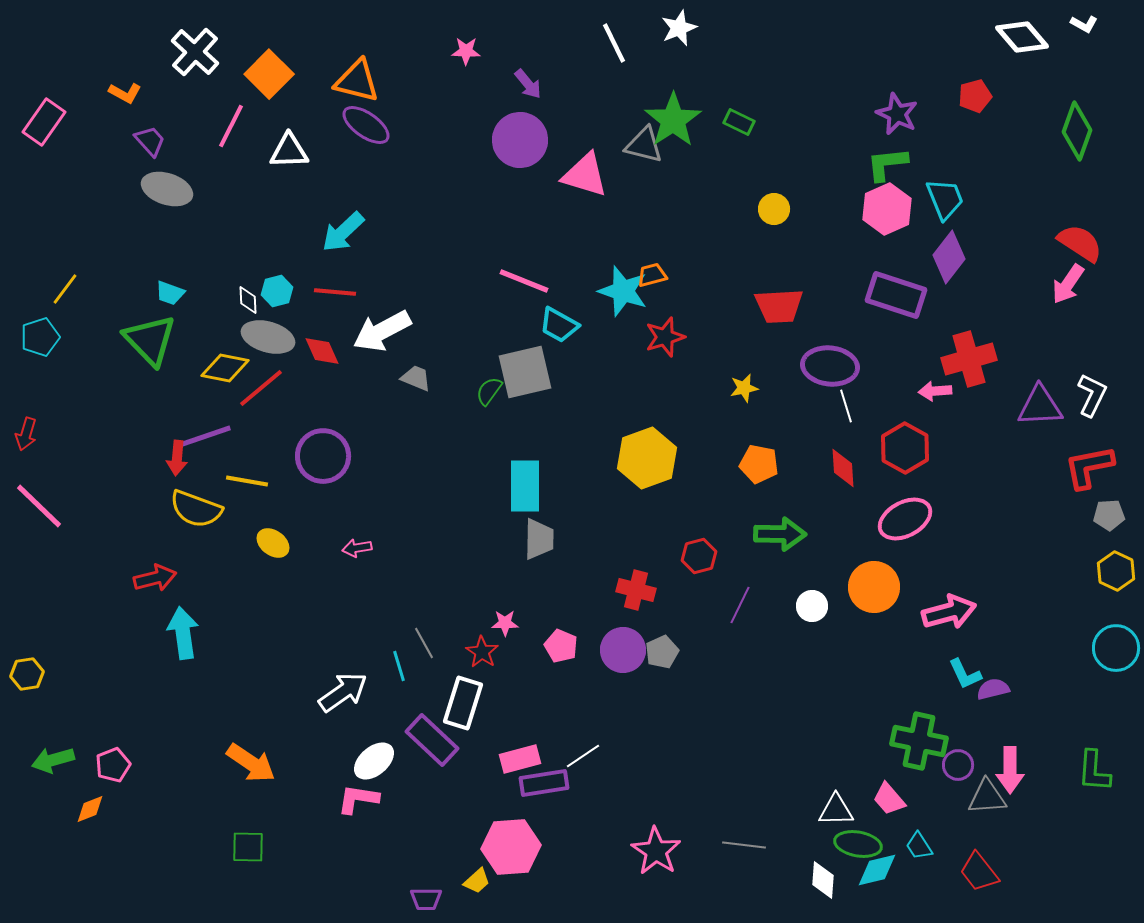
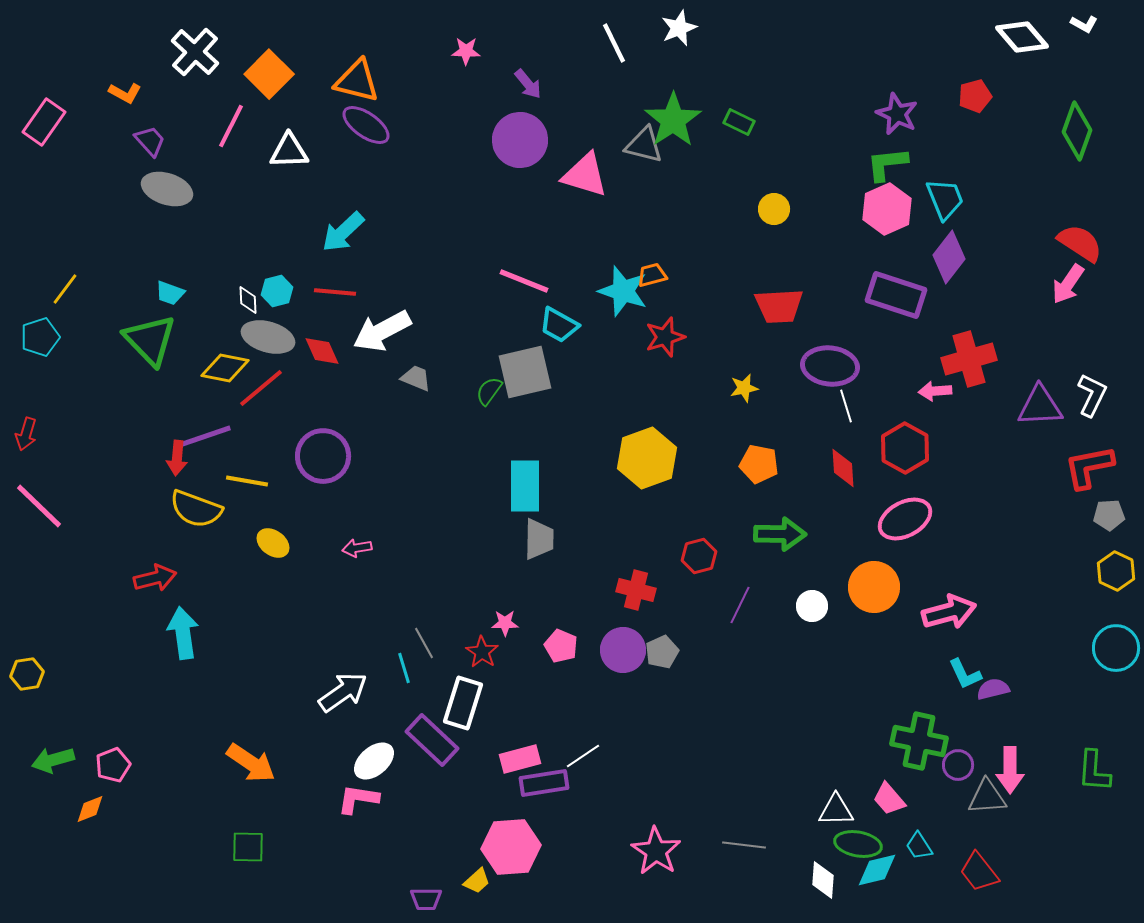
cyan line at (399, 666): moved 5 px right, 2 px down
